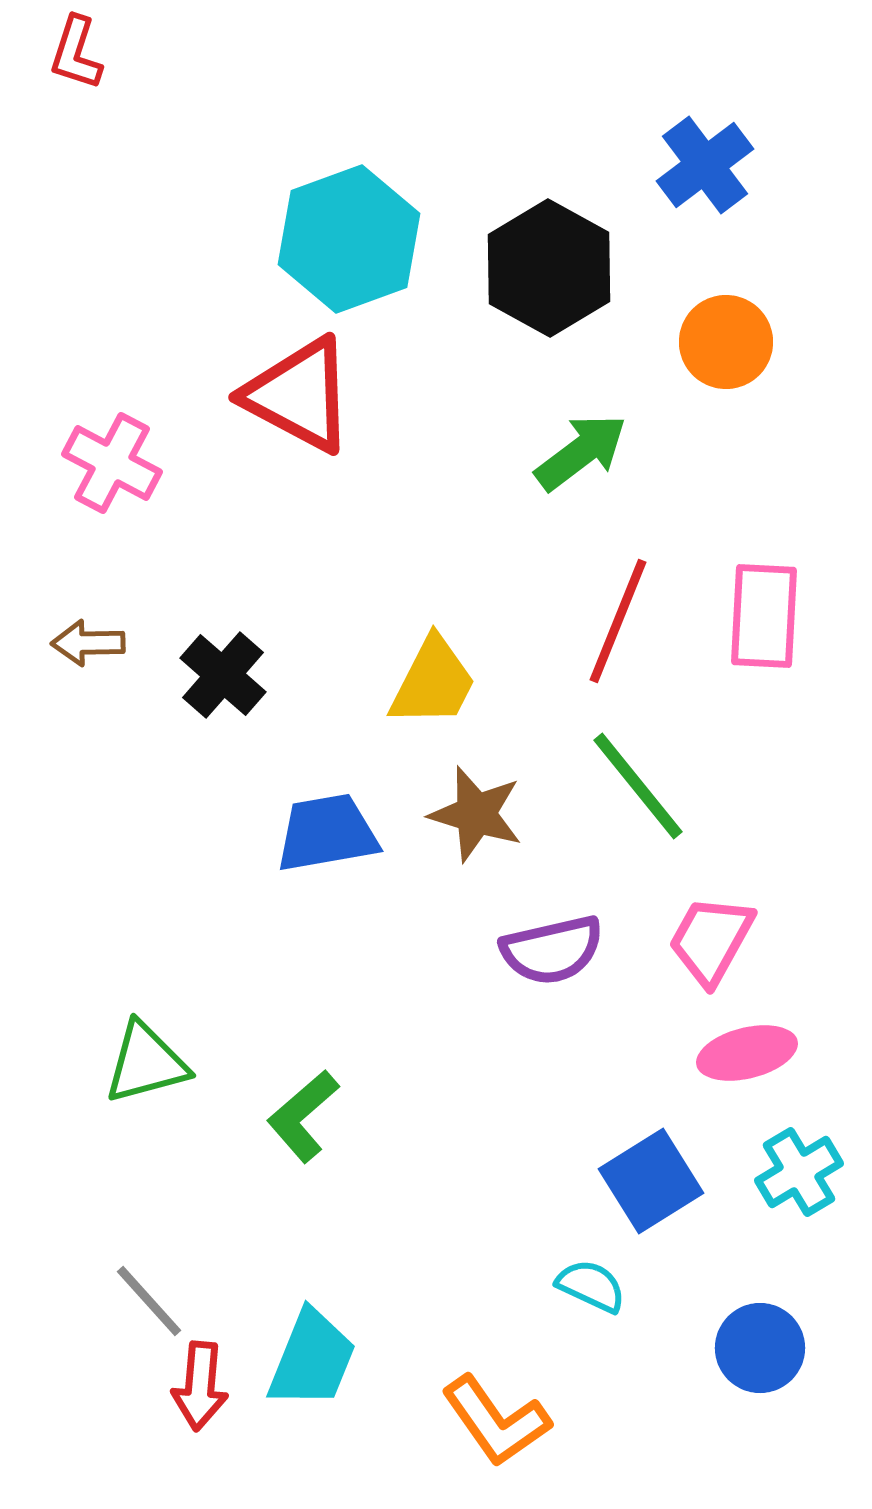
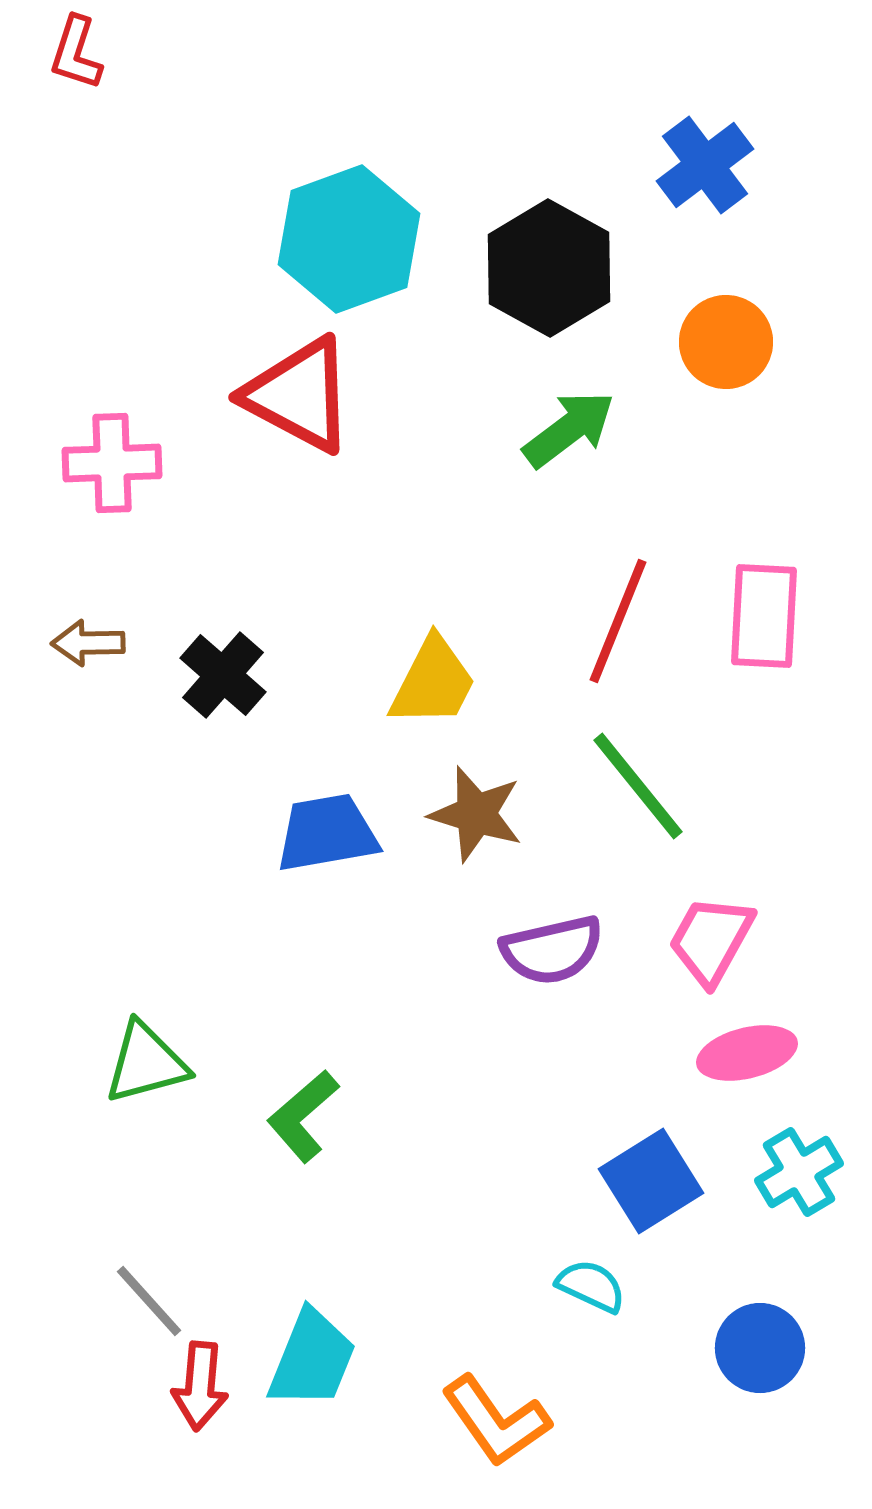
green arrow: moved 12 px left, 23 px up
pink cross: rotated 30 degrees counterclockwise
